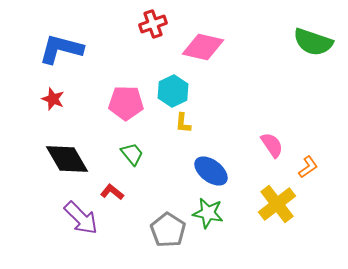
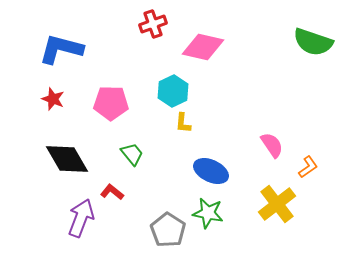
pink pentagon: moved 15 px left
blue ellipse: rotated 12 degrees counterclockwise
purple arrow: rotated 114 degrees counterclockwise
